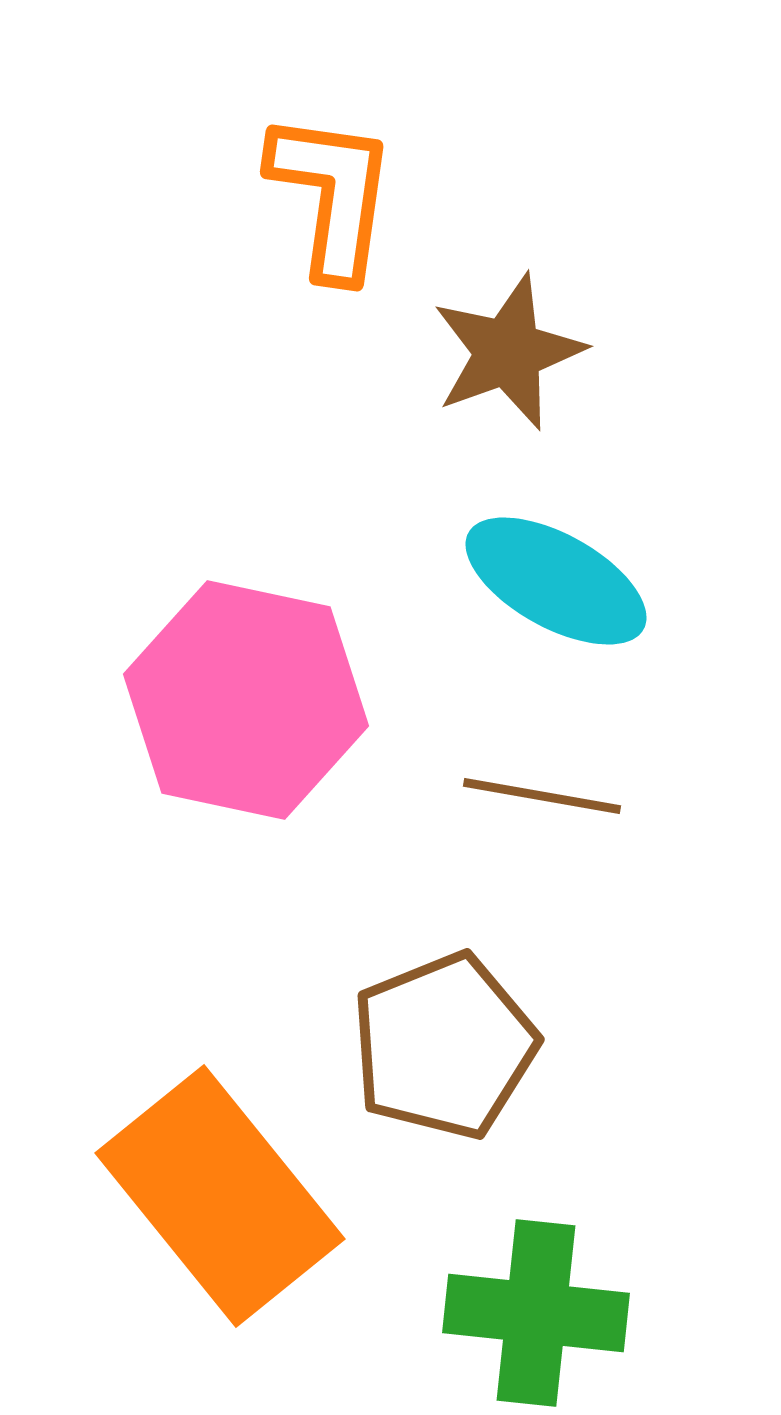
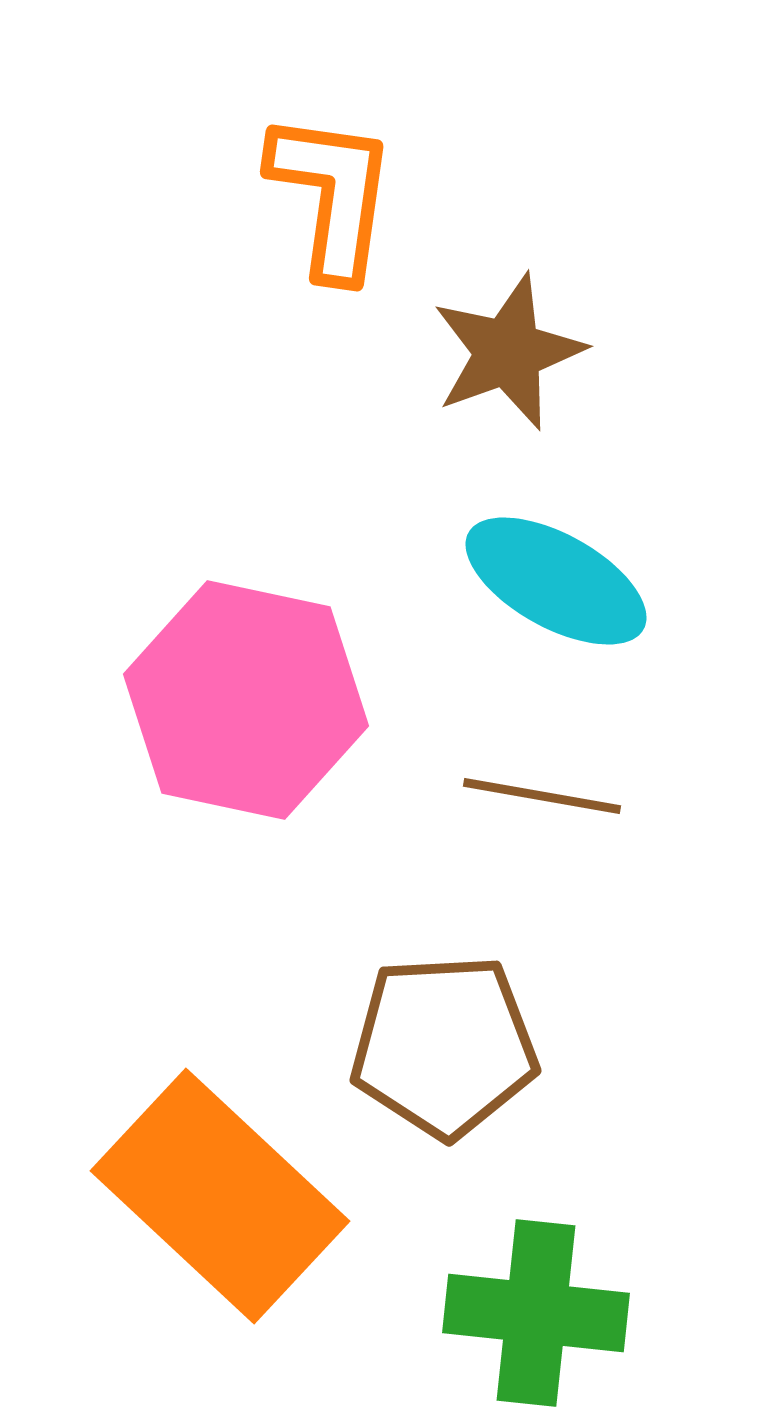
brown pentagon: rotated 19 degrees clockwise
orange rectangle: rotated 8 degrees counterclockwise
